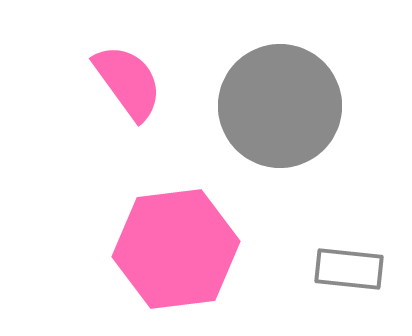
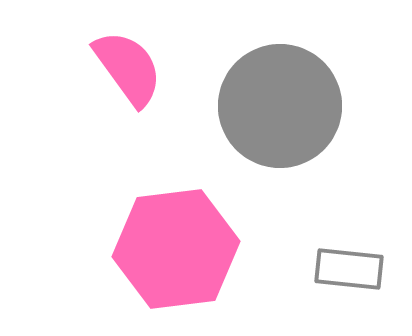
pink semicircle: moved 14 px up
